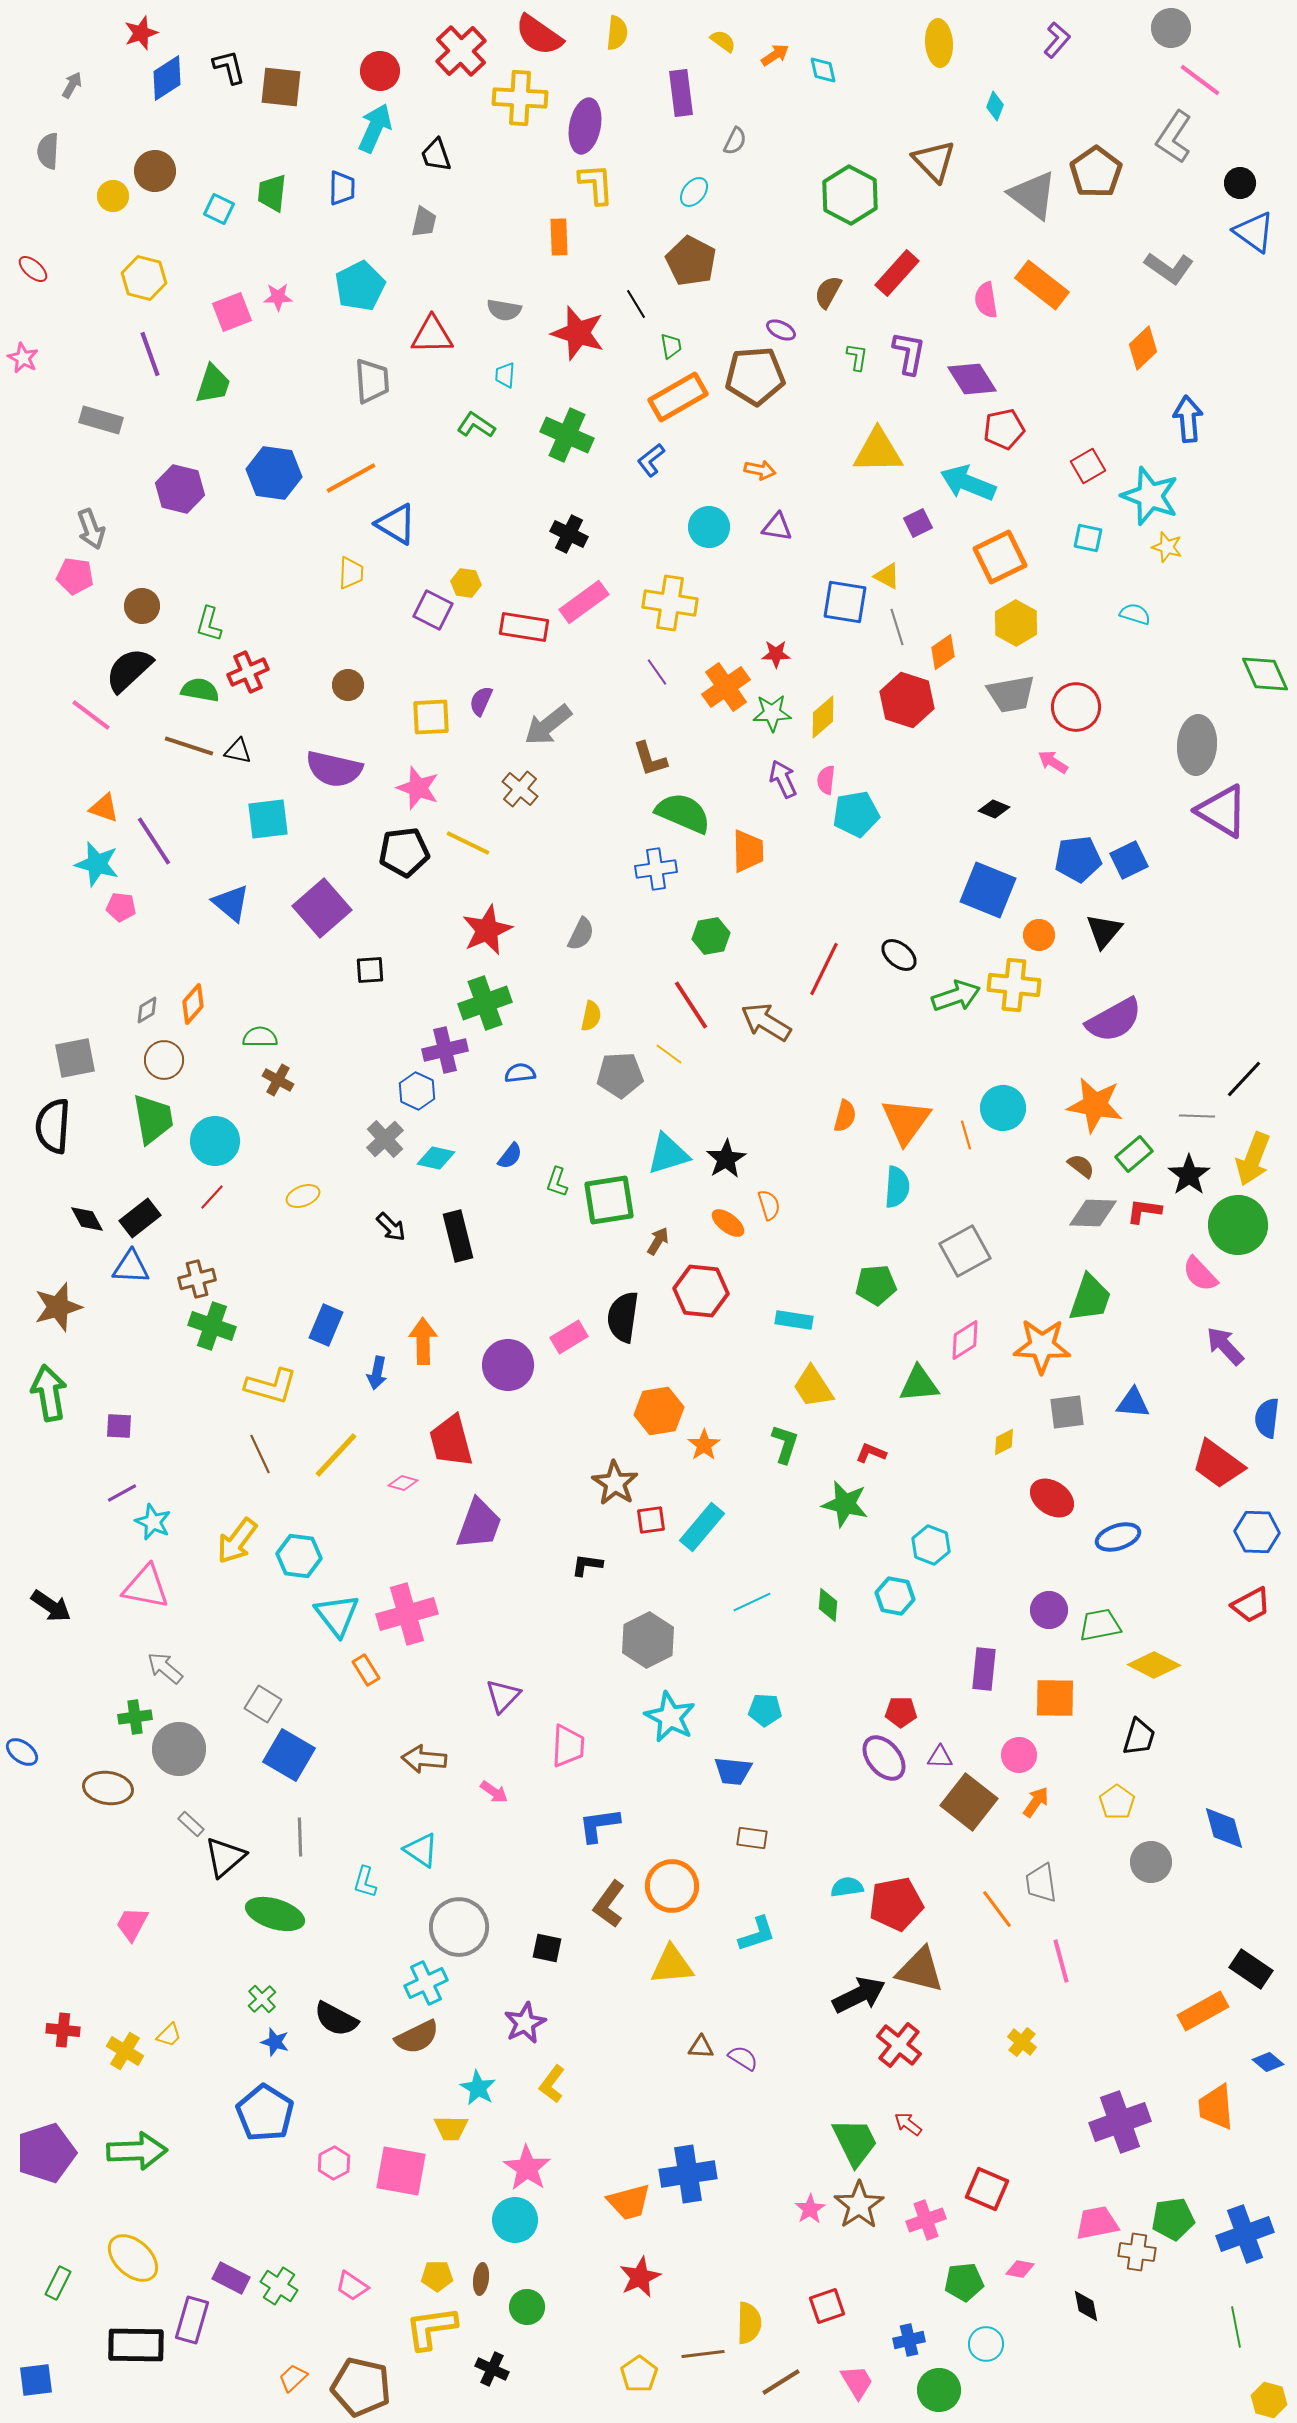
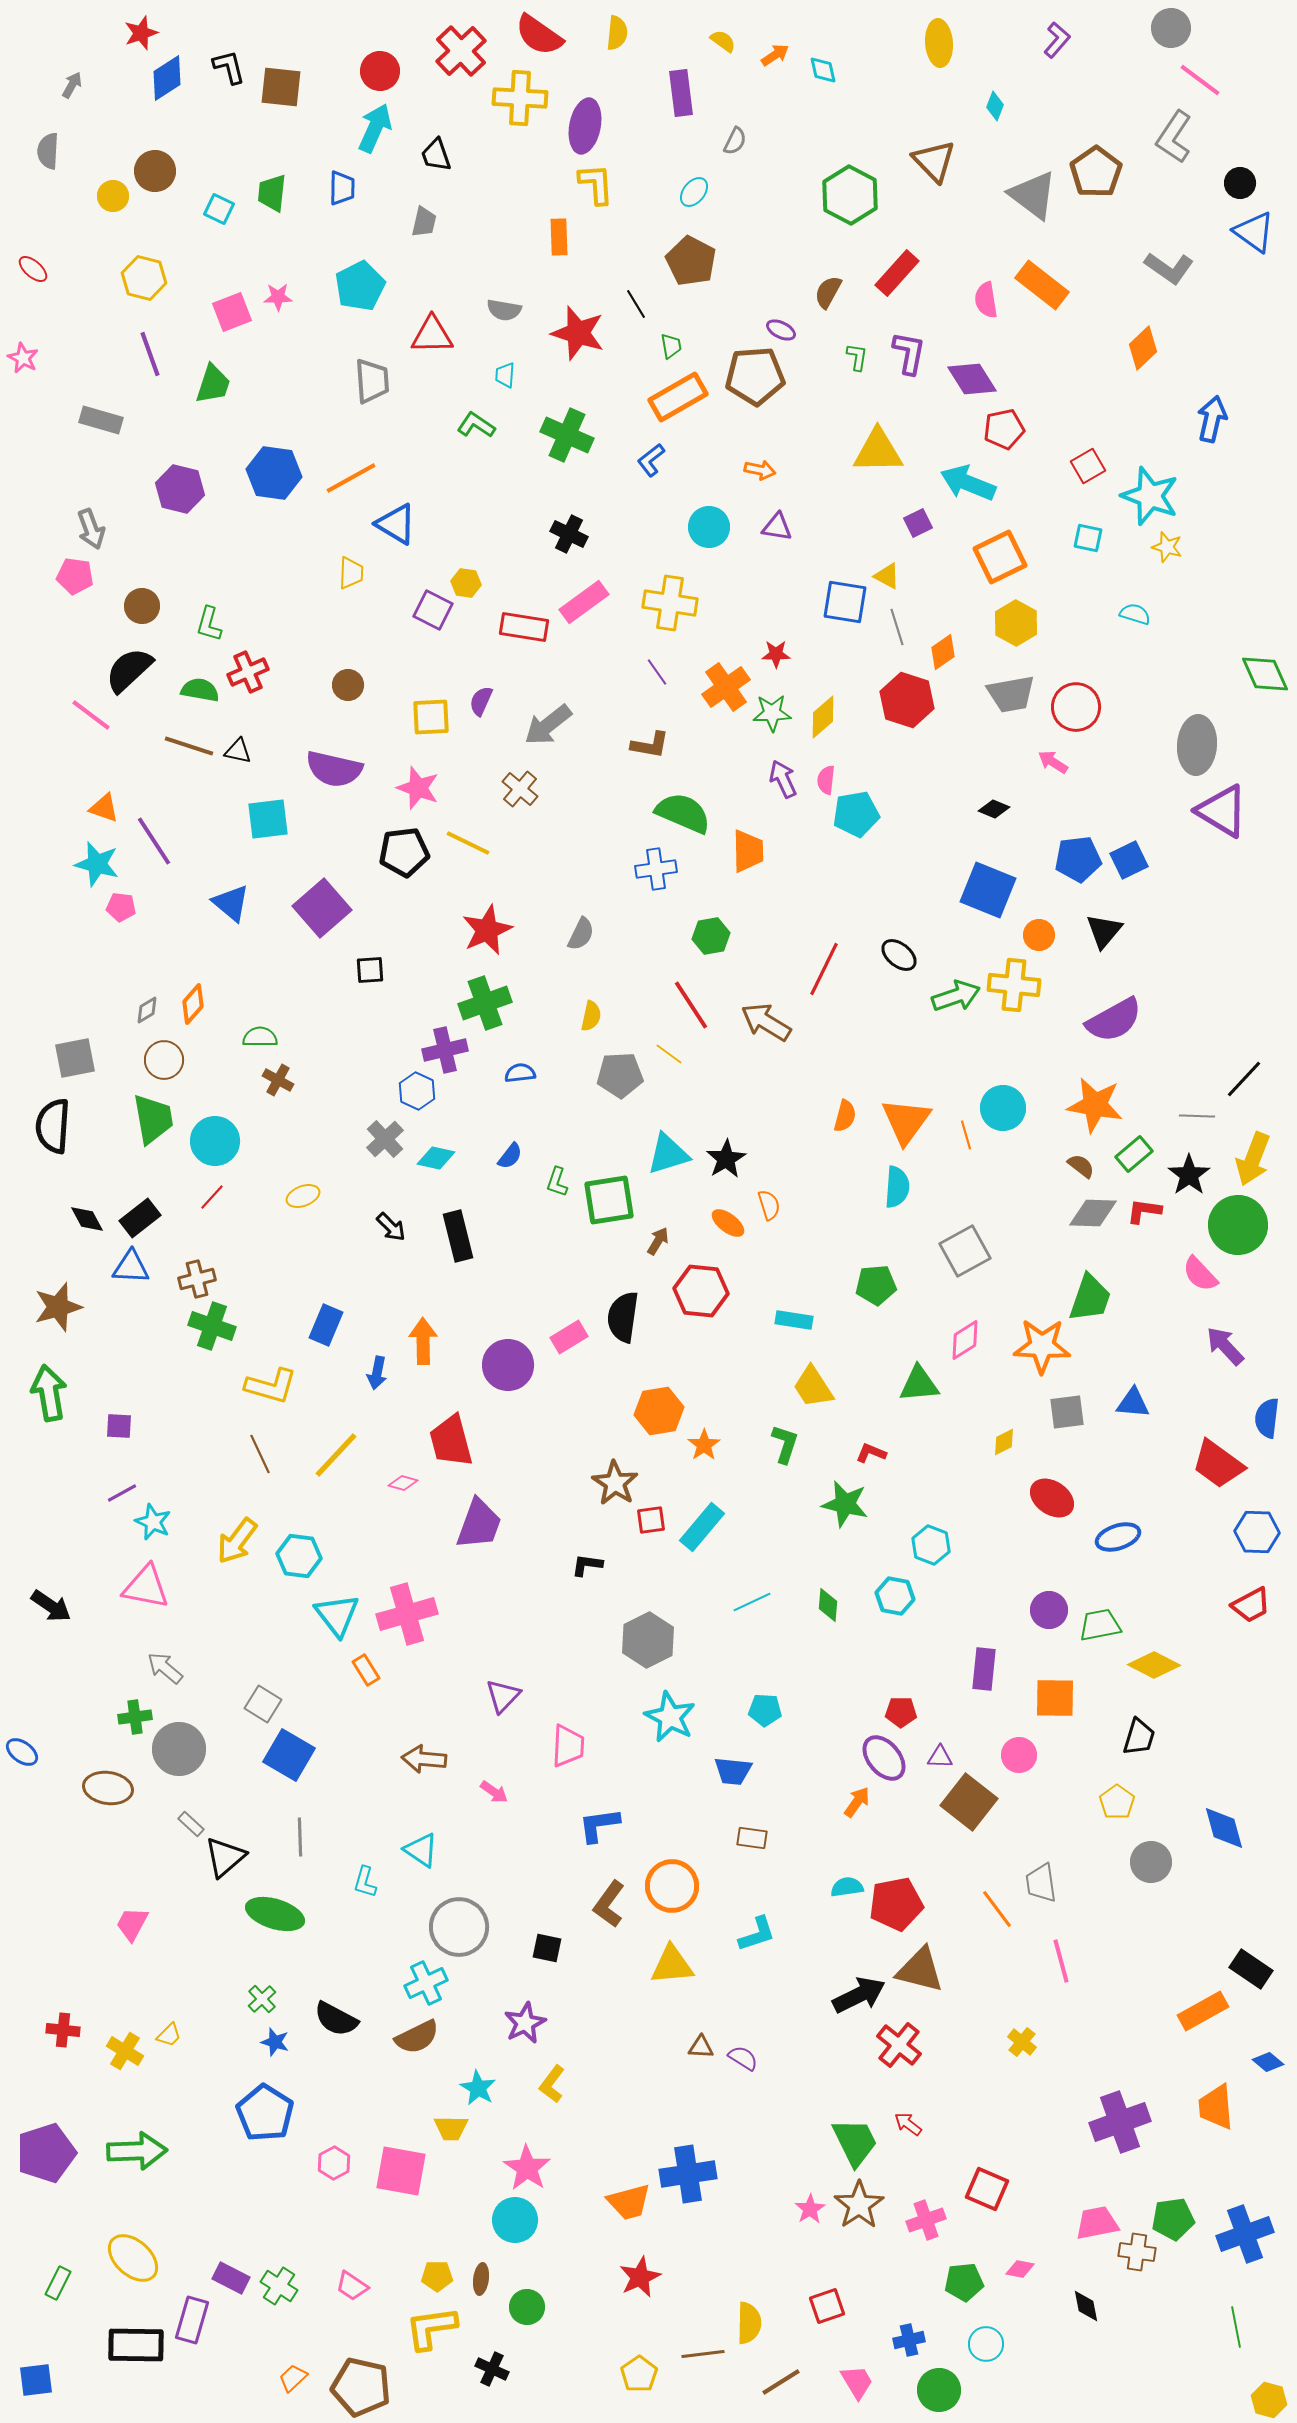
blue arrow at (1188, 419): moved 24 px right; rotated 18 degrees clockwise
brown L-shape at (650, 759): moved 14 px up; rotated 63 degrees counterclockwise
orange arrow at (1036, 1802): moved 179 px left
